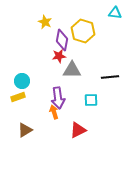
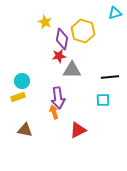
cyan triangle: rotated 24 degrees counterclockwise
purple diamond: moved 1 px up
cyan square: moved 12 px right
brown triangle: rotated 42 degrees clockwise
